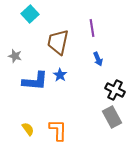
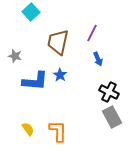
cyan square: moved 1 px right, 2 px up
purple line: moved 5 px down; rotated 36 degrees clockwise
black cross: moved 6 px left, 2 px down
orange L-shape: moved 1 px down
